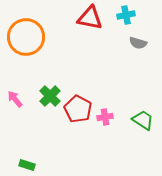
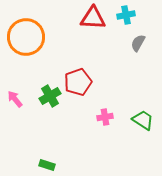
red triangle: moved 3 px right; rotated 8 degrees counterclockwise
gray semicircle: rotated 102 degrees clockwise
green cross: rotated 15 degrees clockwise
red pentagon: moved 27 px up; rotated 24 degrees clockwise
green rectangle: moved 20 px right
